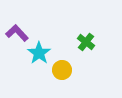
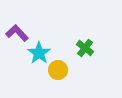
green cross: moved 1 px left, 6 px down
yellow circle: moved 4 px left
